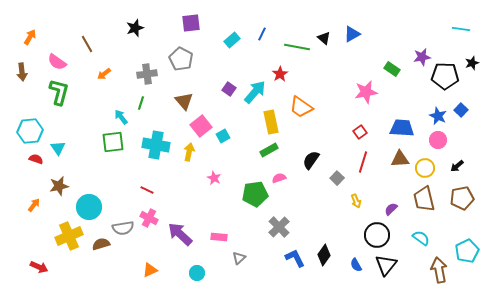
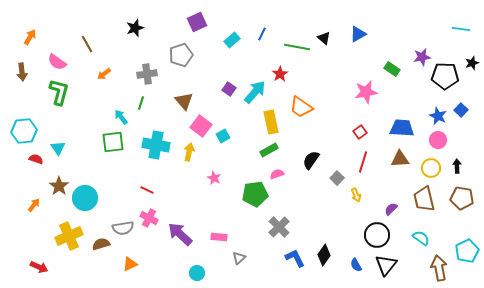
purple square at (191, 23): moved 6 px right, 1 px up; rotated 18 degrees counterclockwise
blue triangle at (352, 34): moved 6 px right
gray pentagon at (181, 59): moved 4 px up; rotated 25 degrees clockwise
pink square at (201, 126): rotated 15 degrees counterclockwise
cyan hexagon at (30, 131): moved 6 px left
black arrow at (457, 166): rotated 128 degrees clockwise
yellow circle at (425, 168): moved 6 px right
pink semicircle at (279, 178): moved 2 px left, 4 px up
brown star at (59, 186): rotated 24 degrees counterclockwise
brown pentagon at (462, 198): rotated 20 degrees clockwise
yellow arrow at (356, 201): moved 6 px up
cyan circle at (89, 207): moved 4 px left, 9 px up
orange triangle at (150, 270): moved 20 px left, 6 px up
brown arrow at (439, 270): moved 2 px up
